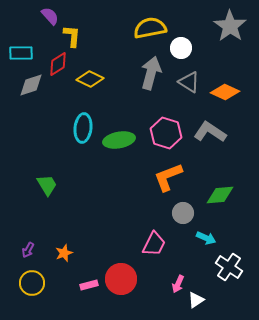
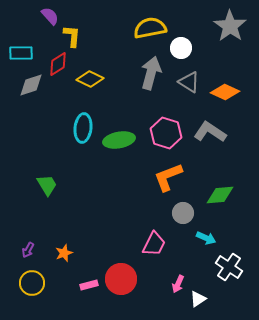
white triangle: moved 2 px right, 1 px up
